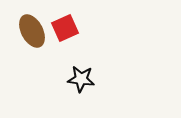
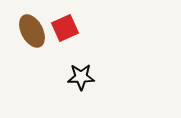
black star: moved 2 px up; rotated 8 degrees counterclockwise
